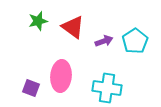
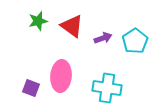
red triangle: moved 1 px left, 1 px up
purple arrow: moved 1 px left, 3 px up
